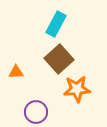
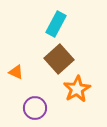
orange triangle: rotated 28 degrees clockwise
orange star: rotated 24 degrees counterclockwise
purple circle: moved 1 px left, 4 px up
